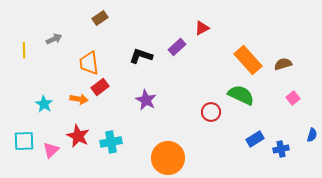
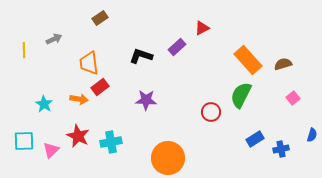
green semicircle: rotated 88 degrees counterclockwise
purple star: rotated 25 degrees counterclockwise
